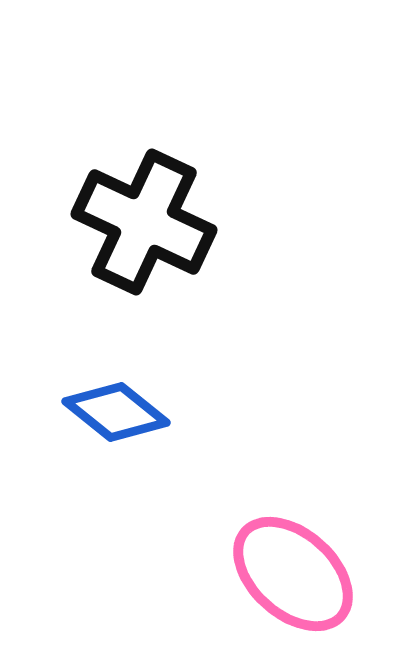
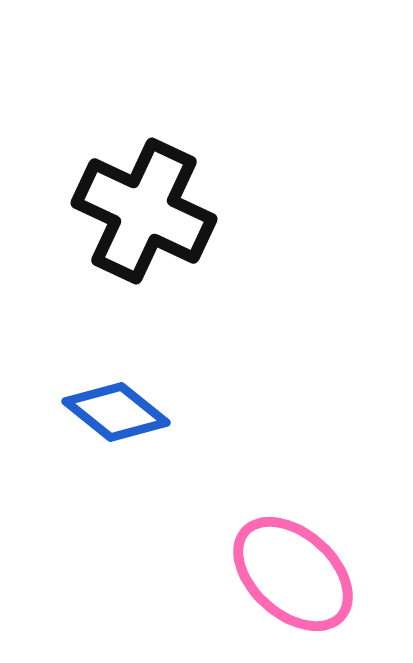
black cross: moved 11 px up
